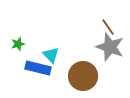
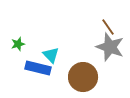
brown circle: moved 1 px down
